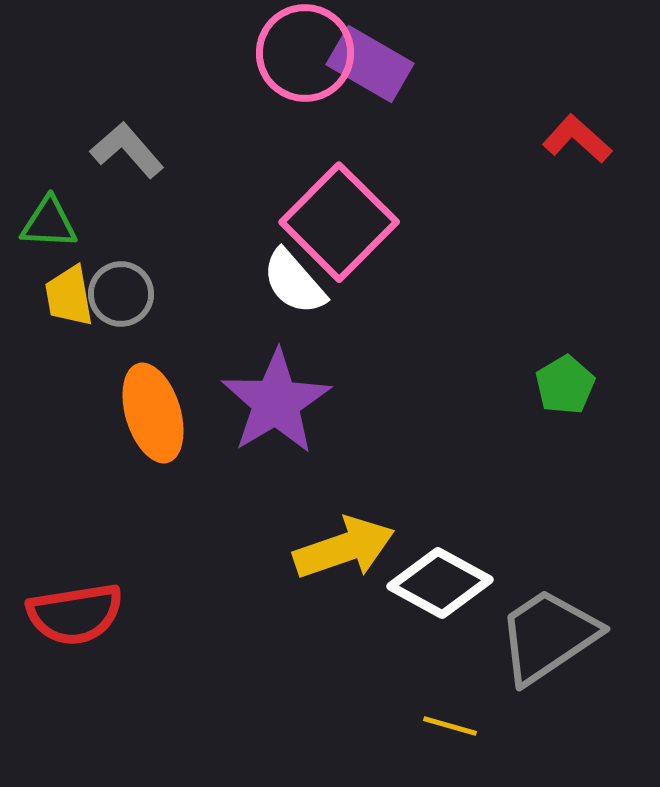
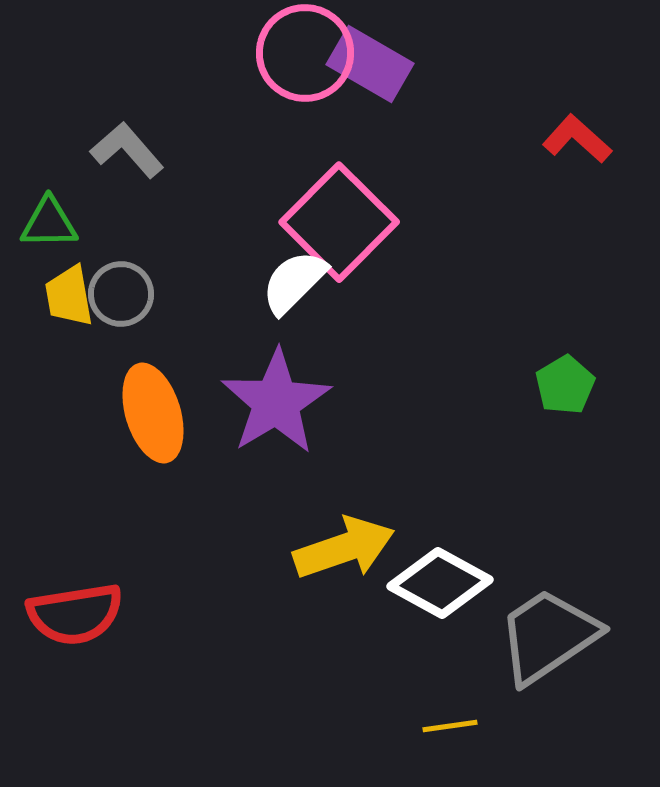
green triangle: rotated 4 degrees counterclockwise
white semicircle: rotated 86 degrees clockwise
yellow line: rotated 24 degrees counterclockwise
